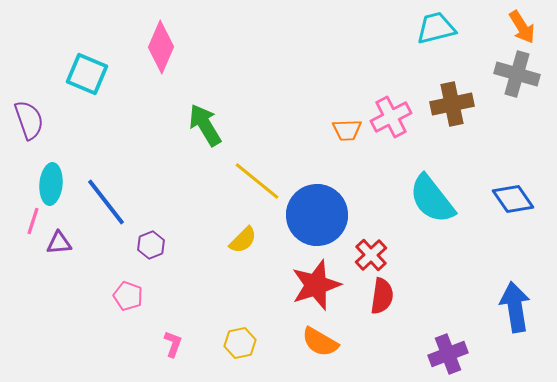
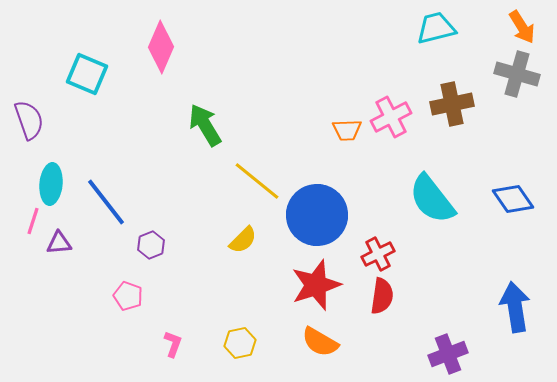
red cross: moved 7 px right, 1 px up; rotated 16 degrees clockwise
